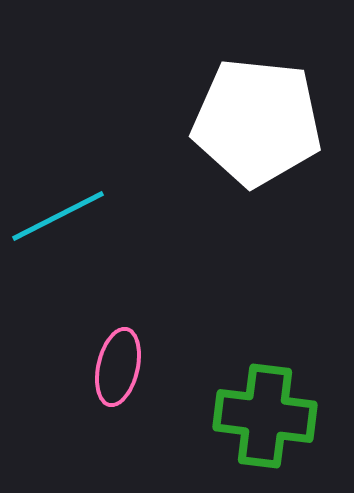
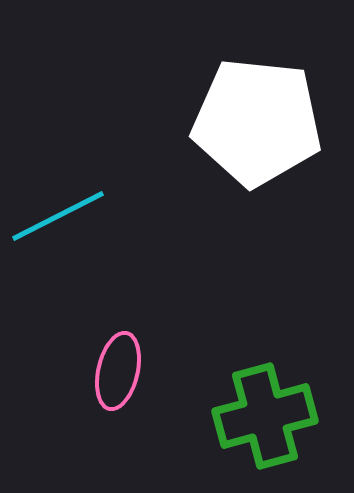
pink ellipse: moved 4 px down
green cross: rotated 22 degrees counterclockwise
